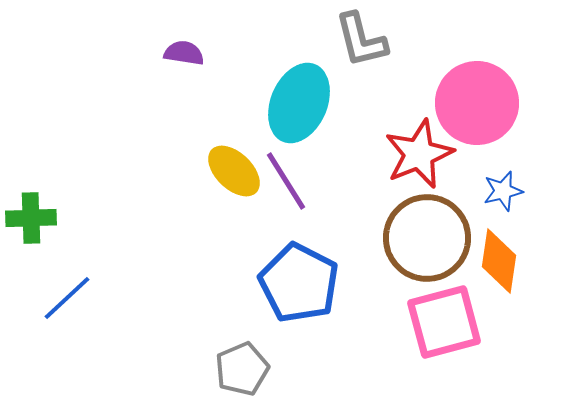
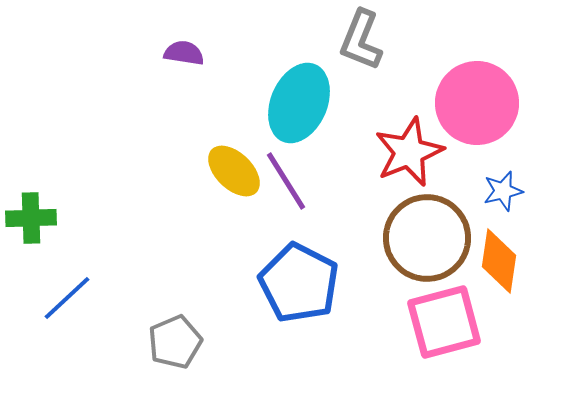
gray L-shape: rotated 36 degrees clockwise
red star: moved 10 px left, 2 px up
gray pentagon: moved 67 px left, 27 px up
